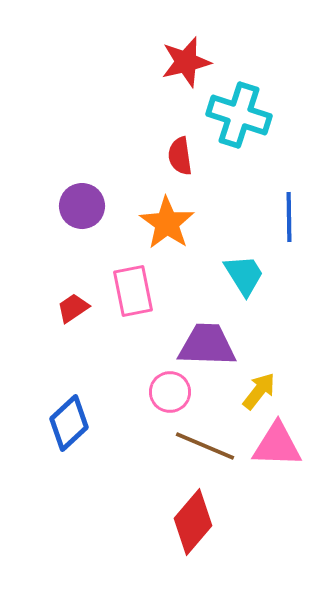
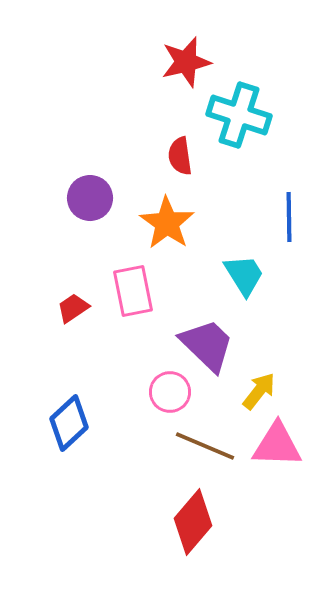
purple circle: moved 8 px right, 8 px up
purple trapezoid: rotated 42 degrees clockwise
